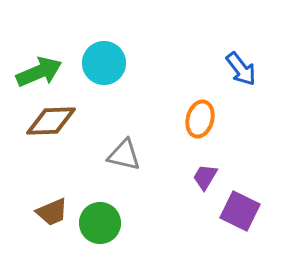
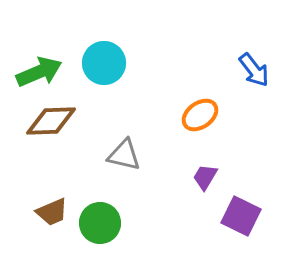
blue arrow: moved 13 px right, 1 px down
orange ellipse: moved 4 px up; rotated 39 degrees clockwise
purple square: moved 1 px right, 5 px down
